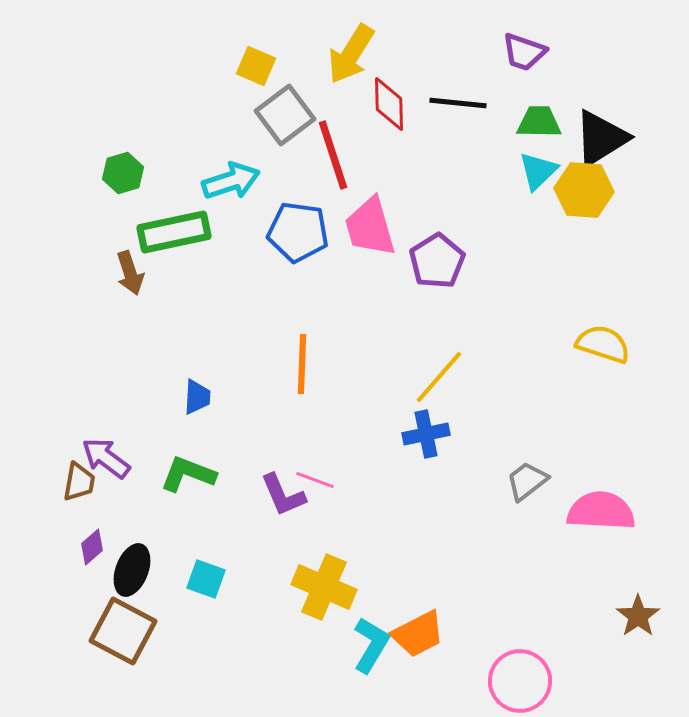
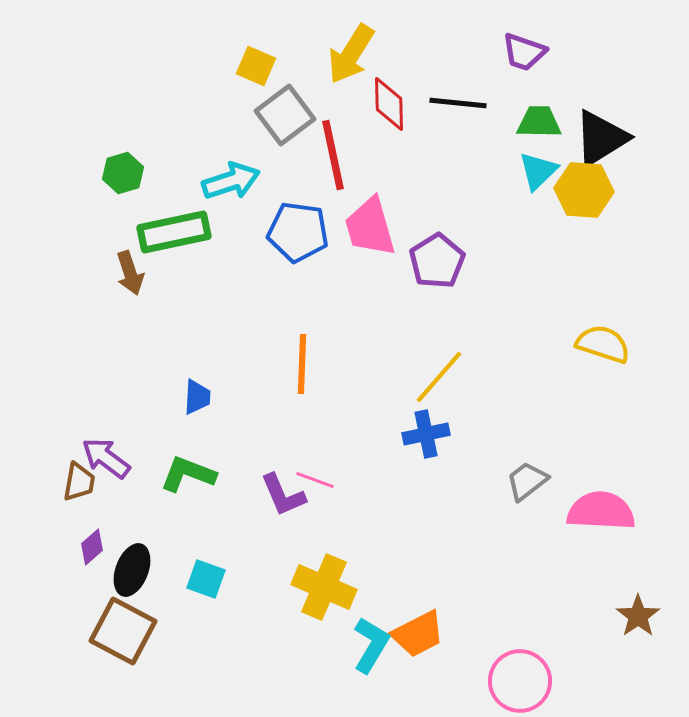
red line: rotated 6 degrees clockwise
